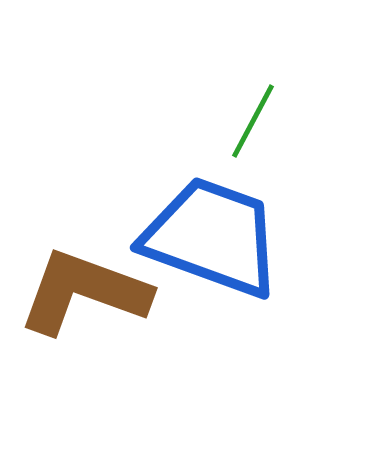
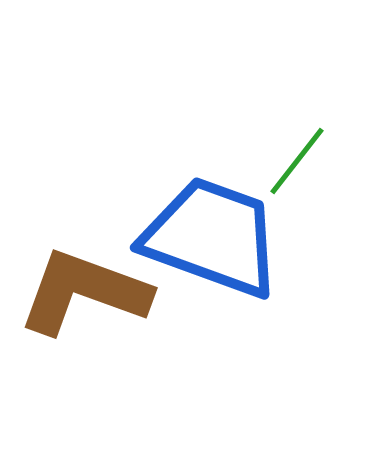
green line: moved 44 px right, 40 px down; rotated 10 degrees clockwise
